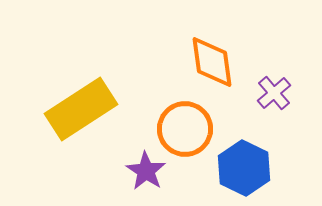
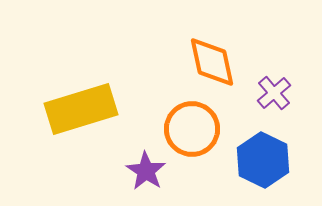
orange diamond: rotated 4 degrees counterclockwise
yellow rectangle: rotated 16 degrees clockwise
orange circle: moved 7 px right
blue hexagon: moved 19 px right, 8 px up
